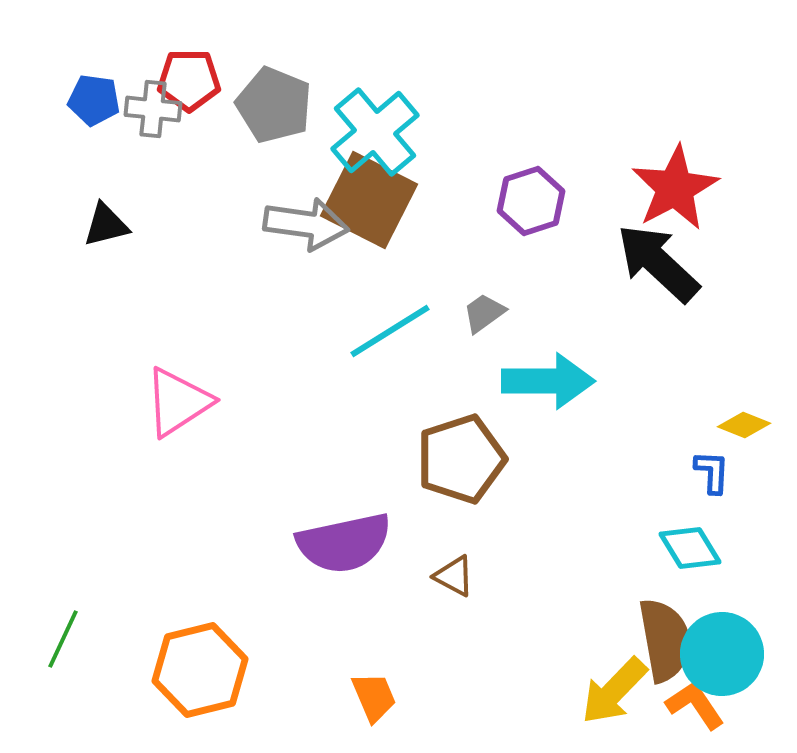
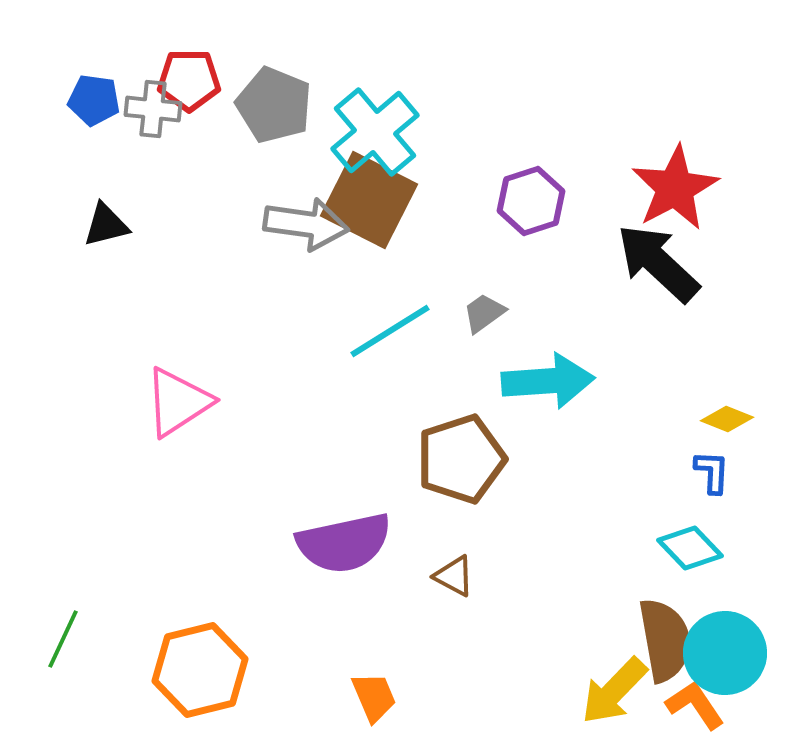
cyan arrow: rotated 4 degrees counterclockwise
yellow diamond: moved 17 px left, 6 px up
cyan diamond: rotated 12 degrees counterclockwise
cyan circle: moved 3 px right, 1 px up
